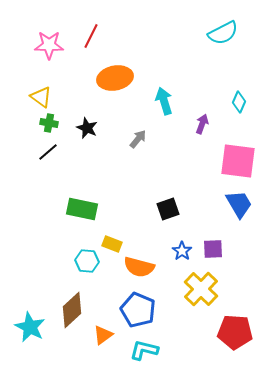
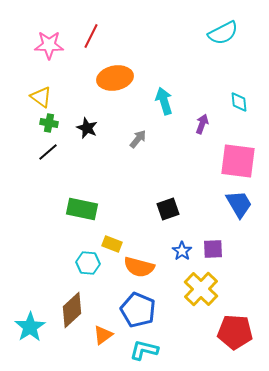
cyan diamond: rotated 30 degrees counterclockwise
cyan hexagon: moved 1 px right, 2 px down
cyan star: rotated 12 degrees clockwise
